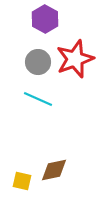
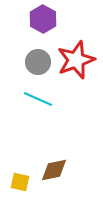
purple hexagon: moved 2 px left
red star: moved 1 px right, 1 px down
yellow square: moved 2 px left, 1 px down
